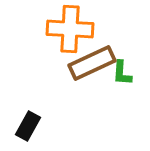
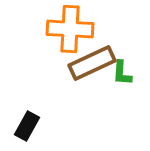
black rectangle: moved 1 px left
